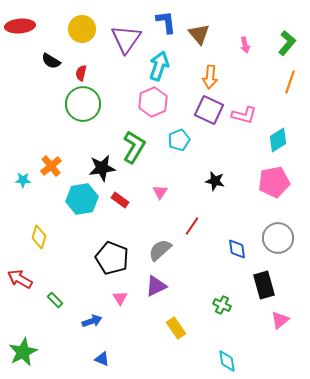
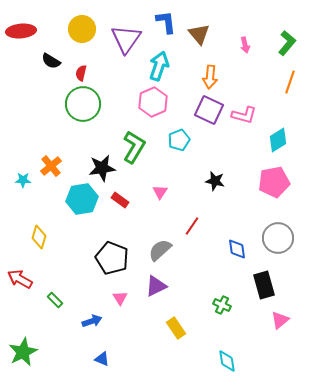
red ellipse at (20, 26): moved 1 px right, 5 px down
